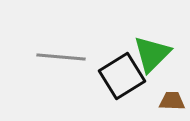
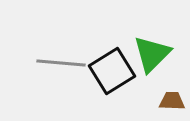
gray line: moved 6 px down
black square: moved 10 px left, 5 px up
